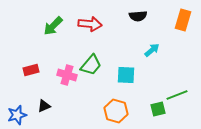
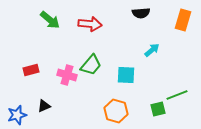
black semicircle: moved 3 px right, 3 px up
green arrow: moved 3 px left, 6 px up; rotated 95 degrees counterclockwise
